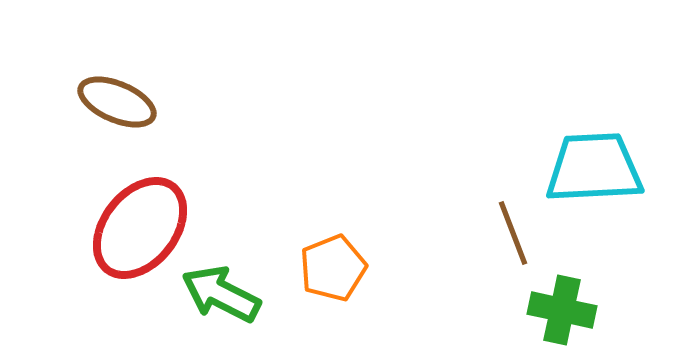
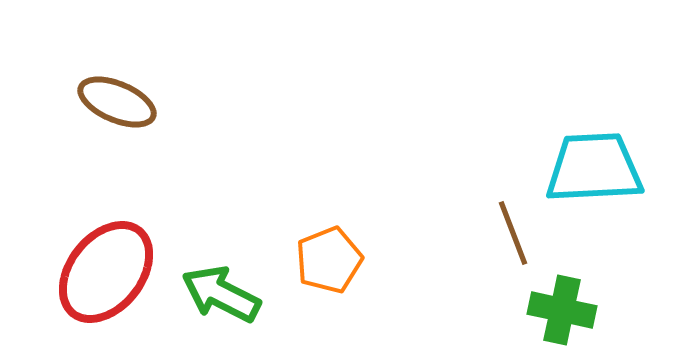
red ellipse: moved 34 px left, 44 px down
orange pentagon: moved 4 px left, 8 px up
